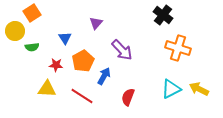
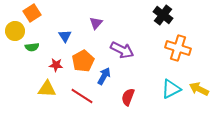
blue triangle: moved 2 px up
purple arrow: rotated 20 degrees counterclockwise
